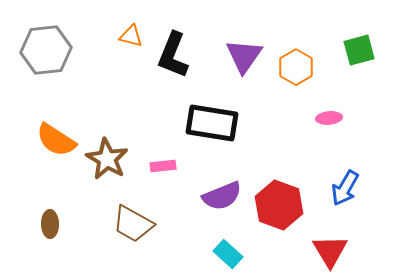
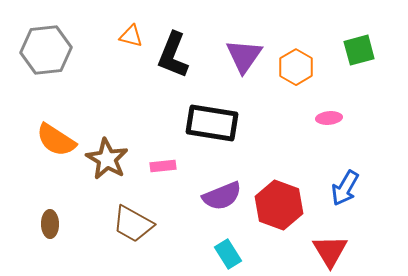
cyan rectangle: rotated 16 degrees clockwise
